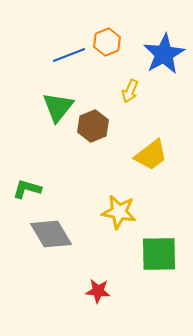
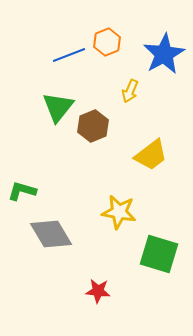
green L-shape: moved 5 px left, 2 px down
green square: rotated 18 degrees clockwise
